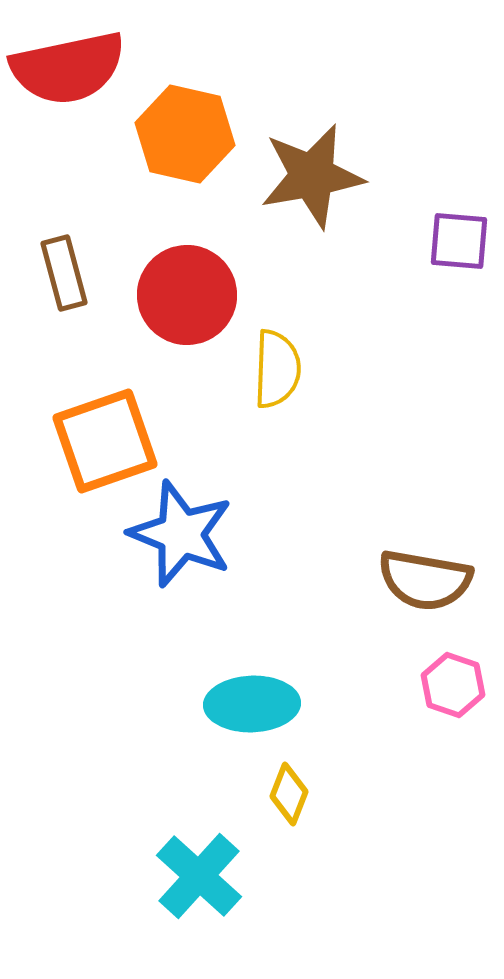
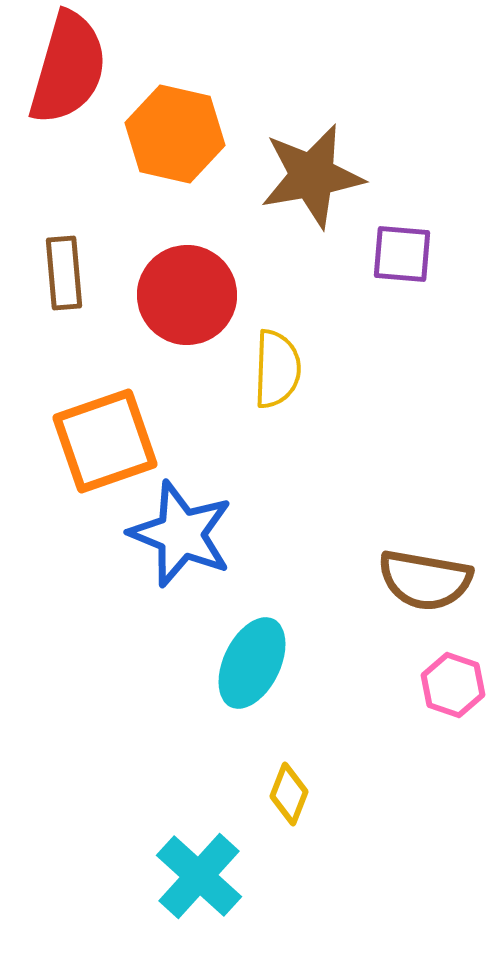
red semicircle: rotated 62 degrees counterclockwise
orange hexagon: moved 10 px left
purple square: moved 57 px left, 13 px down
brown rectangle: rotated 10 degrees clockwise
cyan ellipse: moved 41 px up; rotated 62 degrees counterclockwise
